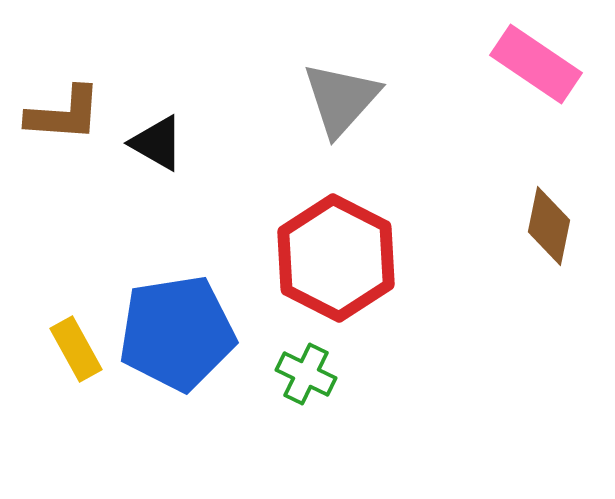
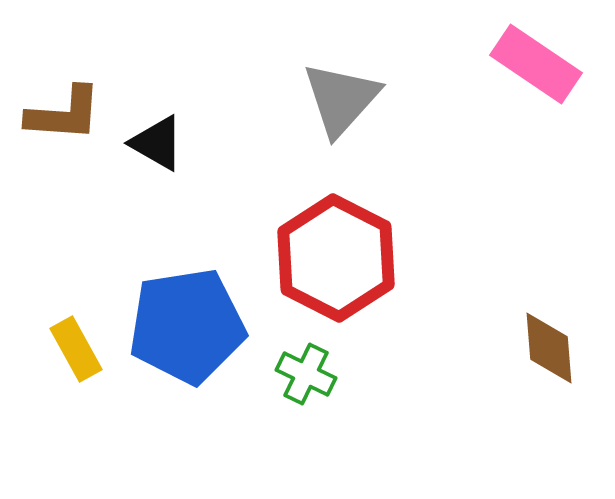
brown diamond: moved 122 px down; rotated 16 degrees counterclockwise
blue pentagon: moved 10 px right, 7 px up
